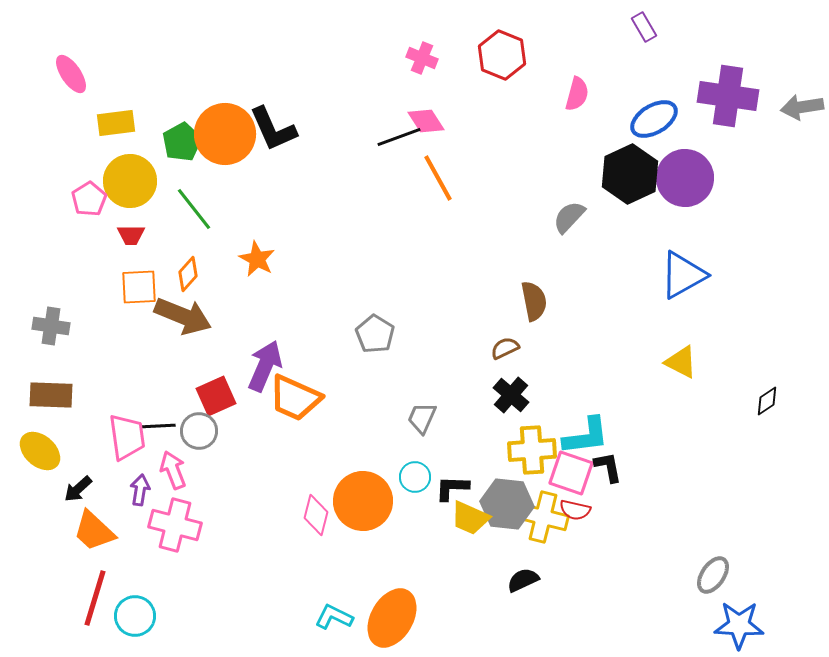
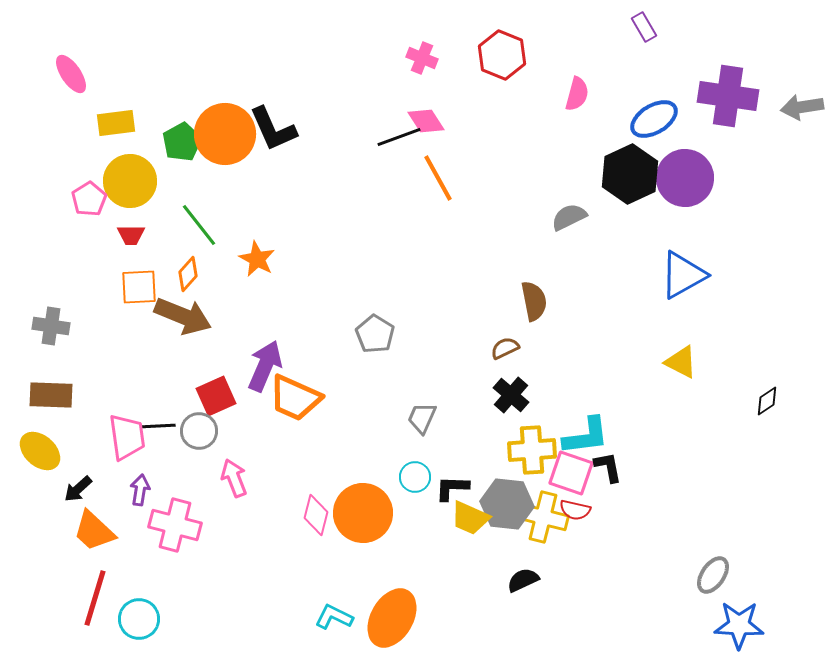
green line at (194, 209): moved 5 px right, 16 px down
gray semicircle at (569, 217): rotated 21 degrees clockwise
pink arrow at (173, 470): moved 61 px right, 8 px down
orange circle at (363, 501): moved 12 px down
cyan circle at (135, 616): moved 4 px right, 3 px down
